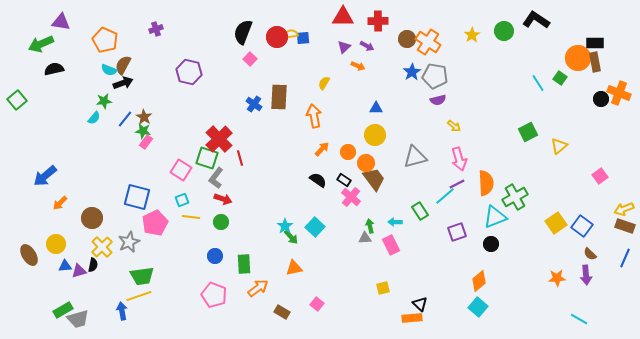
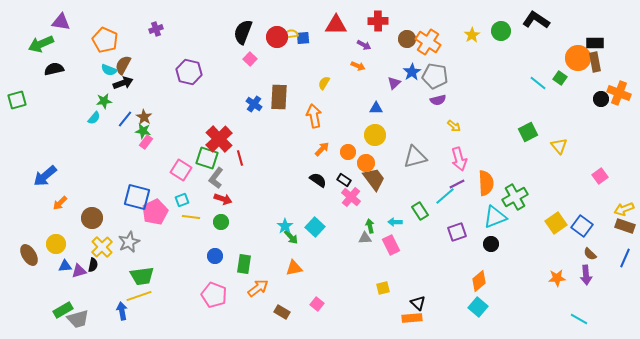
red triangle at (343, 17): moved 7 px left, 8 px down
green circle at (504, 31): moved 3 px left
purple arrow at (367, 46): moved 3 px left, 1 px up
purple triangle at (344, 47): moved 50 px right, 36 px down
cyan line at (538, 83): rotated 18 degrees counterclockwise
green square at (17, 100): rotated 24 degrees clockwise
yellow triangle at (559, 146): rotated 30 degrees counterclockwise
pink pentagon at (155, 223): moved 11 px up
green rectangle at (244, 264): rotated 12 degrees clockwise
black triangle at (420, 304): moved 2 px left, 1 px up
